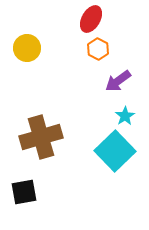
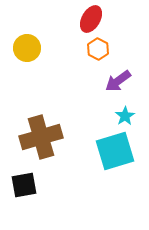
cyan square: rotated 27 degrees clockwise
black square: moved 7 px up
